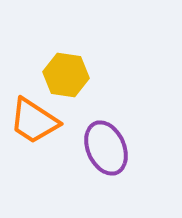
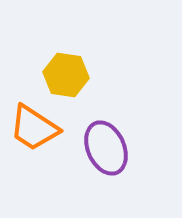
orange trapezoid: moved 7 px down
